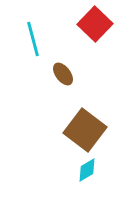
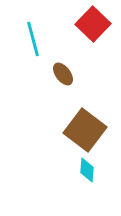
red square: moved 2 px left
cyan diamond: rotated 55 degrees counterclockwise
